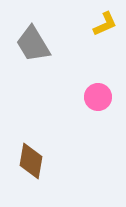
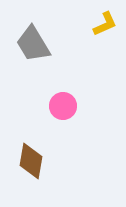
pink circle: moved 35 px left, 9 px down
